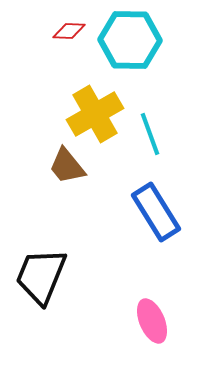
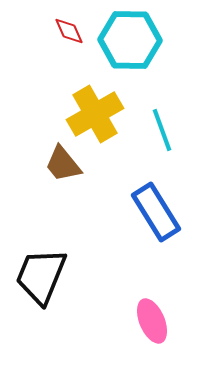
red diamond: rotated 64 degrees clockwise
cyan line: moved 12 px right, 4 px up
brown trapezoid: moved 4 px left, 2 px up
